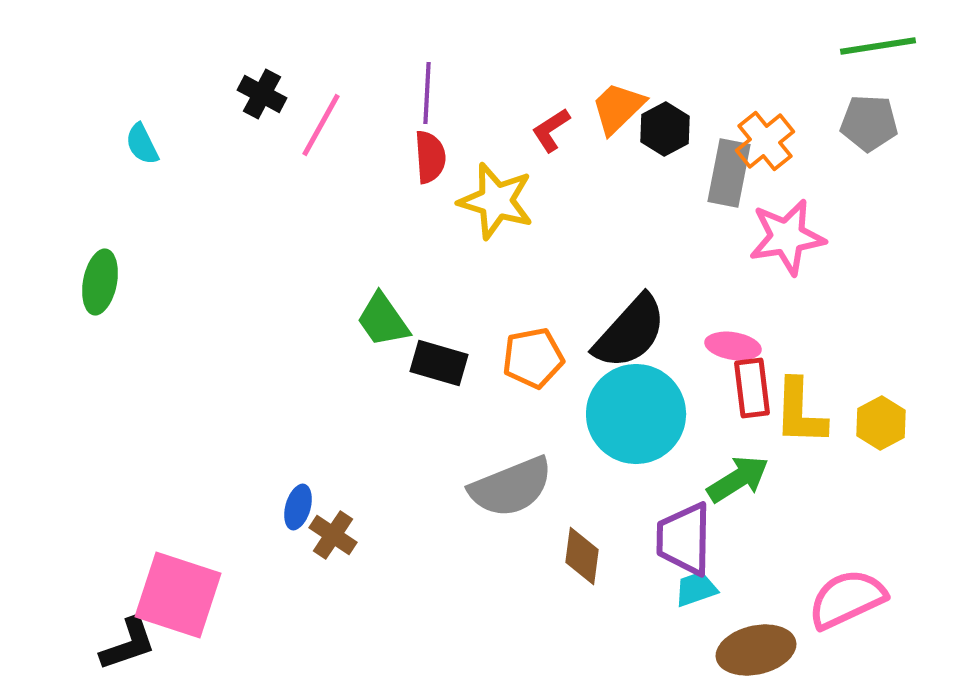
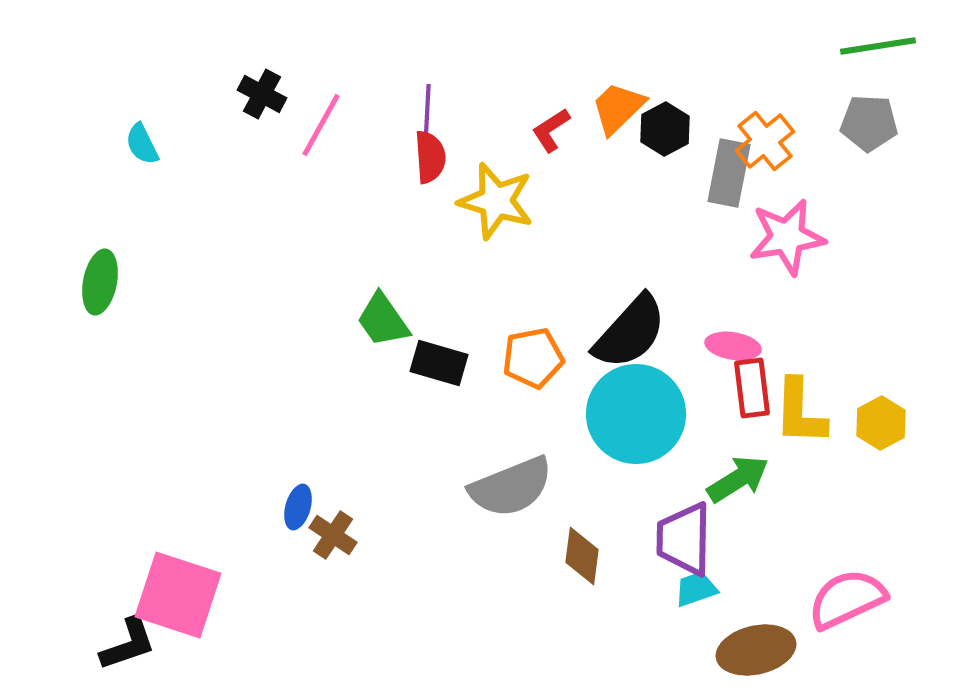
purple line: moved 22 px down
